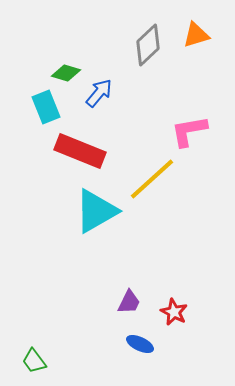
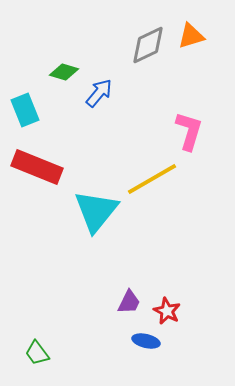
orange triangle: moved 5 px left, 1 px down
gray diamond: rotated 18 degrees clockwise
green diamond: moved 2 px left, 1 px up
cyan rectangle: moved 21 px left, 3 px down
pink L-shape: rotated 117 degrees clockwise
red rectangle: moved 43 px left, 16 px down
yellow line: rotated 12 degrees clockwise
cyan triangle: rotated 21 degrees counterclockwise
red star: moved 7 px left, 1 px up
blue ellipse: moved 6 px right, 3 px up; rotated 12 degrees counterclockwise
green trapezoid: moved 3 px right, 8 px up
